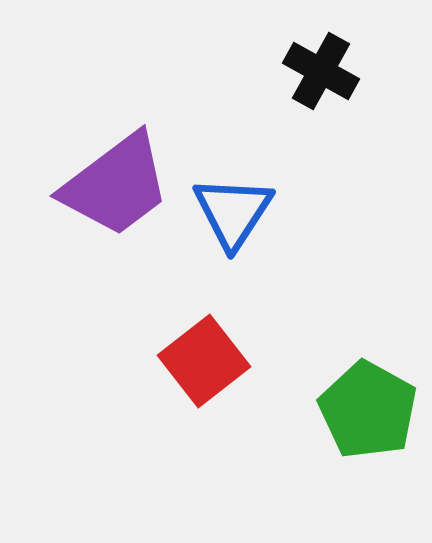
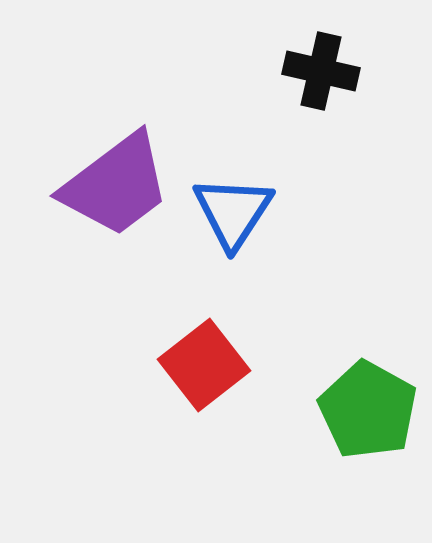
black cross: rotated 16 degrees counterclockwise
red square: moved 4 px down
